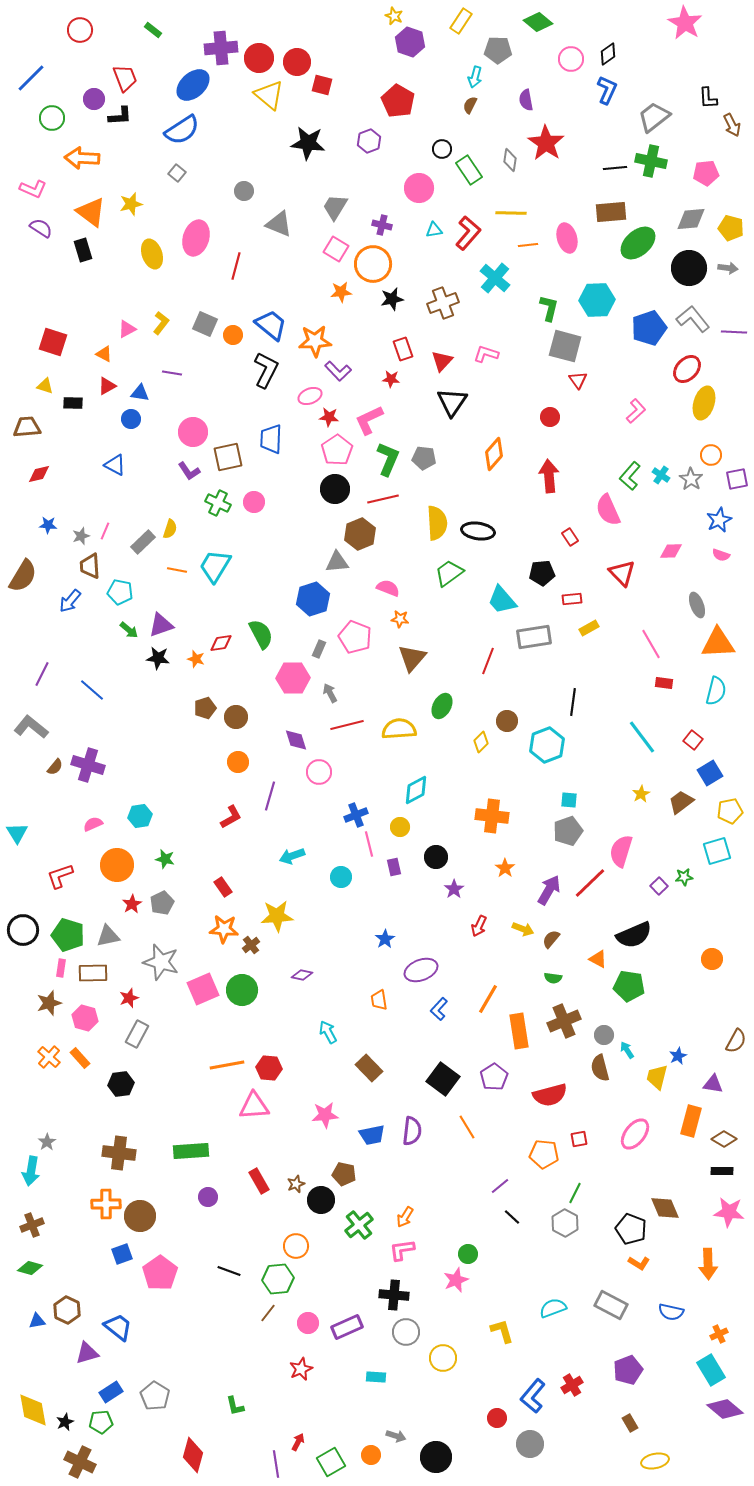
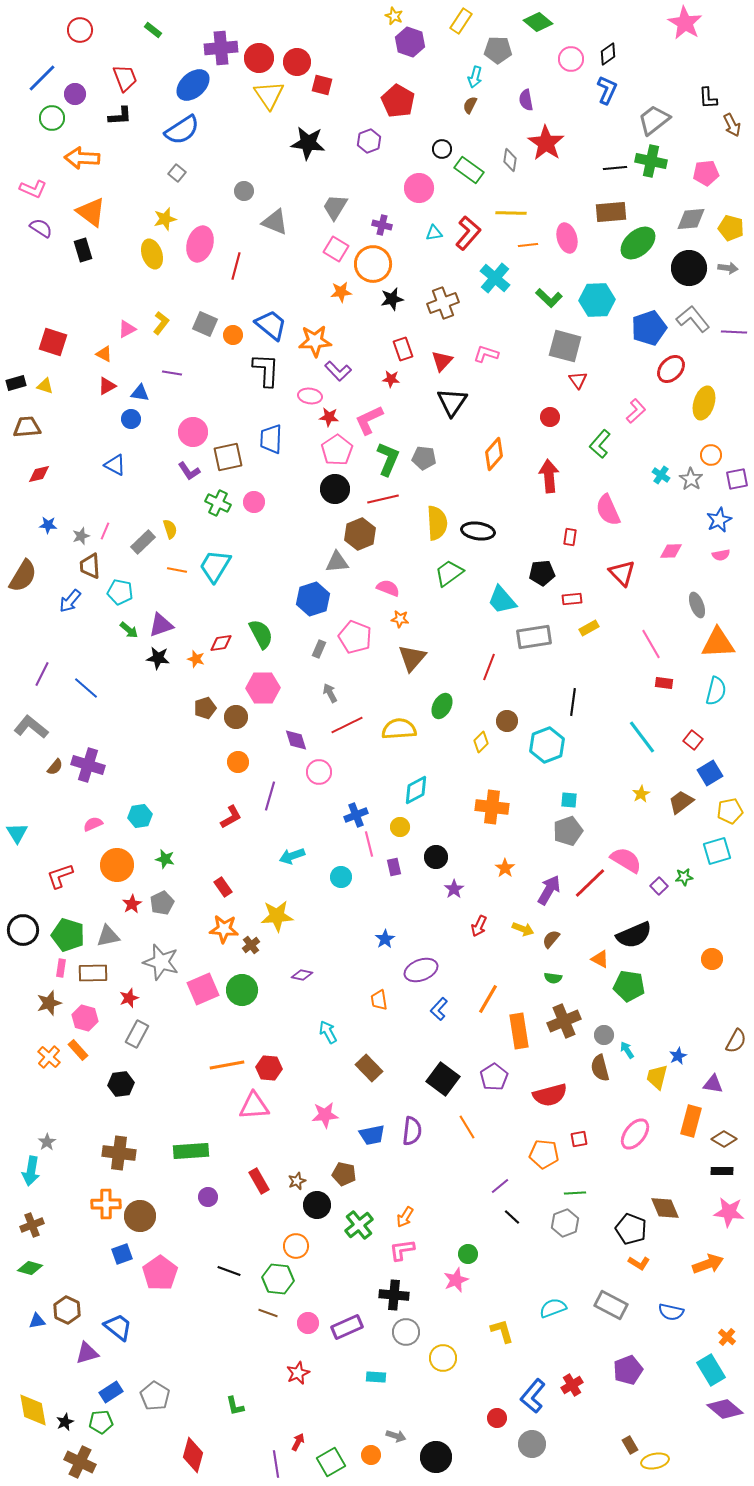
blue line at (31, 78): moved 11 px right
yellow triangle at (269, 95): rotated 16 degrees clockwise
purple circle at (94, 99): moved 19 px left, 5 px up
gray trapezoid at (654, 117): moved 3 px down
green rectangle at (469, 170): rotated 20 degrees counterclockwise
yellow star at (131, 204): moved 34 px right, 15 px down
gray triangle at (279, 224): moved 4 px left, 2 px up
cyan triangle at (434, 230): moved 3 px down
pink ellipse at (196, 238): moved 4 px right, 6 px down
green L-shape at (549, 308): moved 10 px up; rotated 120 degrees clockwise
red ellipse at (687, 369): moved 16 px left
black L-shape at (266, 370): rotated 24 degrees counterclockwise
pink ellipse at (310, 396): rotated 30 degrees clockwise
black rectangle at (73, 403): moved 57 px left, 20 px up; rotated 18 degrees counterclockwise
green L-shape at (630, 476): moved 30 px left, 32 px up
yellow semicircle at (170, 529): rotated 36 degrees counterclockwise
red rectangle at (570, 537): rotated 42 degrees clockwise
pink semicircle at (721, 555): rotated 30 degrees counterclockwise
red line at (488, 661): moved 1 px right, 6 px down
pink hexagon at (293, 678): moved 30 px left, 10 px down
blue line at (92, 690): moved 6 px left, 2 px up
red line at (347, 725): rotated 12 degrees counterclockwise
orange cross at (492, 816): moved 9 px up
pink semicircle at (621, 851): moved 5 px right, 9 px down; rotated 104 degrees clockwise
orange triangle at (598, 959): moved 2 px right
orange rectangle at (80, 1058): moved 2 px left, 8 px up
brown star at (296, 1184): moved 1 px right, 3 px up
green line at (575, 1193): rotated 60 degrees clockwise
black circle at (321, 1200): moved 4 px left, 5 px down
gray hexagon at (565, 1223): rotated 12 degrees clockwise
orange arrow at (708, 1264): rotated 108 degrees counterclockwise
green hexagon at (278, 1279): rotated 12 degrees clockwise
brown line at (268, 1313): rotated 72 degrees clockwise
orange cross at (719, 1334): moved 8 px right, 3 px down; rotated 24 degrees counterclockwise
red star at (301, 1369): moved 3 px left, 4 px down
brown rectangle at (630, 1423): moved 22 px down
gray circle at (530, 1444): moved 2 px right
